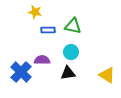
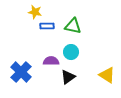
blue rectangle: moved 1 px left, 4 px up
purple semicircle: moved 9 px right, 1 px down
black triangle: moved 4 px down; rotated 28 degrees counterclockwise
